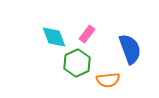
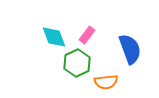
pink rectangle: moved 1 px down
orange semicircle: moved 2 px left, 2 px down
